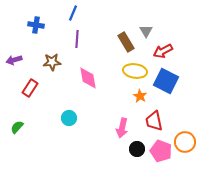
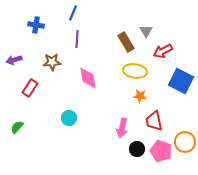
blue square: moved 15 px right
orange star: rotated 24 degrees counterclockwise
